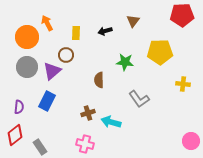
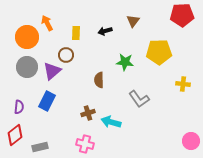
yellow pentagon: moved 1 px left
gray rectangle: rotated 70 degrees counterclockwise
